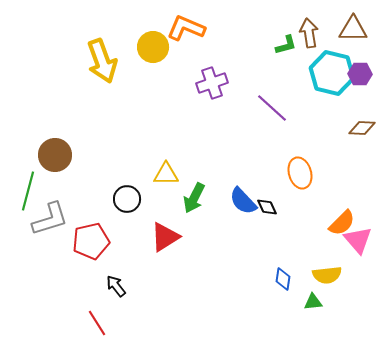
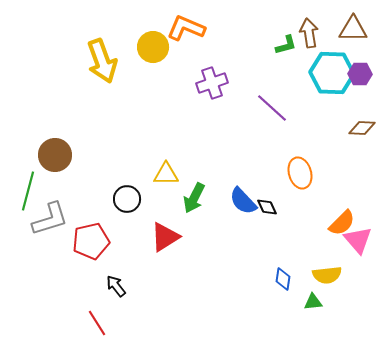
cyan hexagon: rotated 12 degrees counterclockwise
